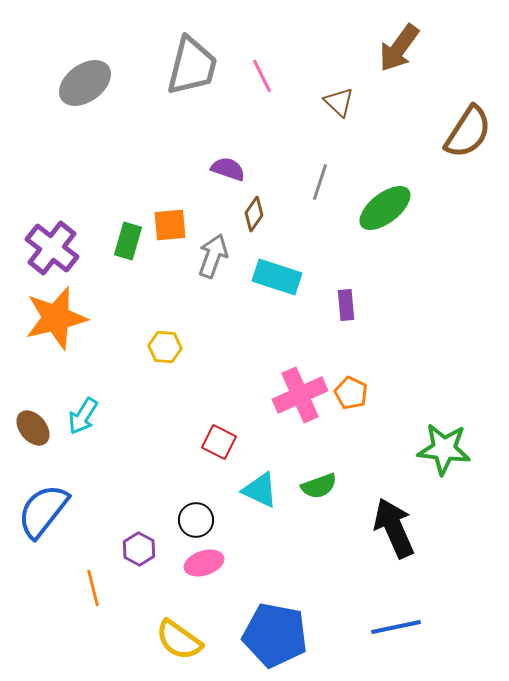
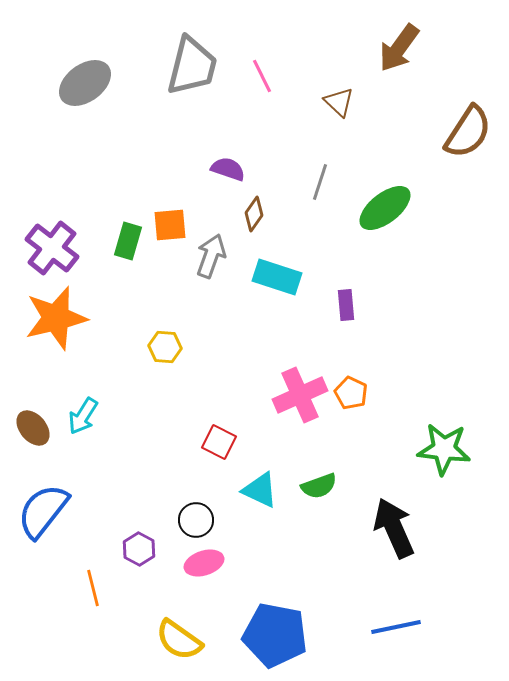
gray arrow: moved 2 px left
